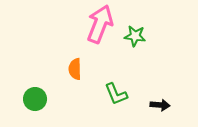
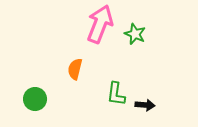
green star: moved 2 px up; rotated 15 degrees clockwise
orange semicircle: rotated 15 degrees clockwise
green L-shape: rotated 30 degrees clockwise
black arrow: moved 15 px left
